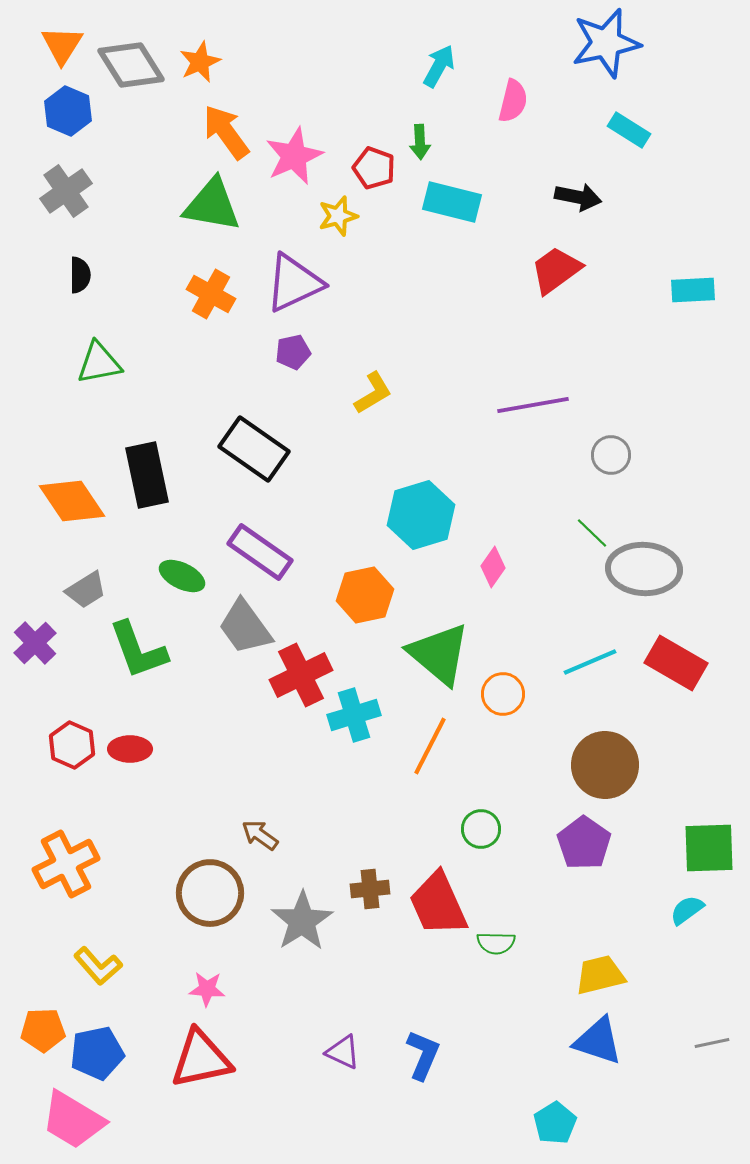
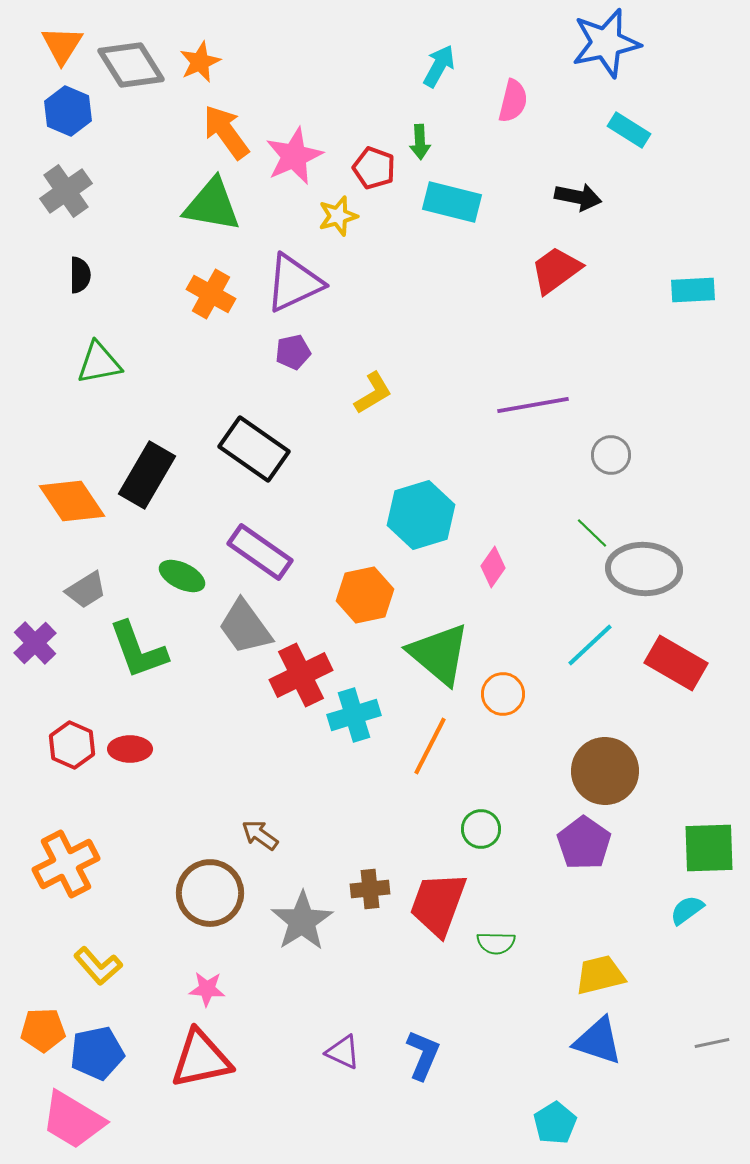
black rectangle at (147, 475): rotated 42 degrees clockwise
cyan line at (590, 662): moved 17 px up; rotated 20 degrees counterclockwise
brown circle at (605, 765): moved 6 px down
red trapezoid at (438, 904): rotated 44 degrees clockwise
